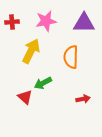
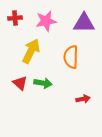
red cross: moved 3 px right, 4 px up
green arrow: rotated 144 degrees counterclockwise
red triangle: moved 5 px left, 14 px up
